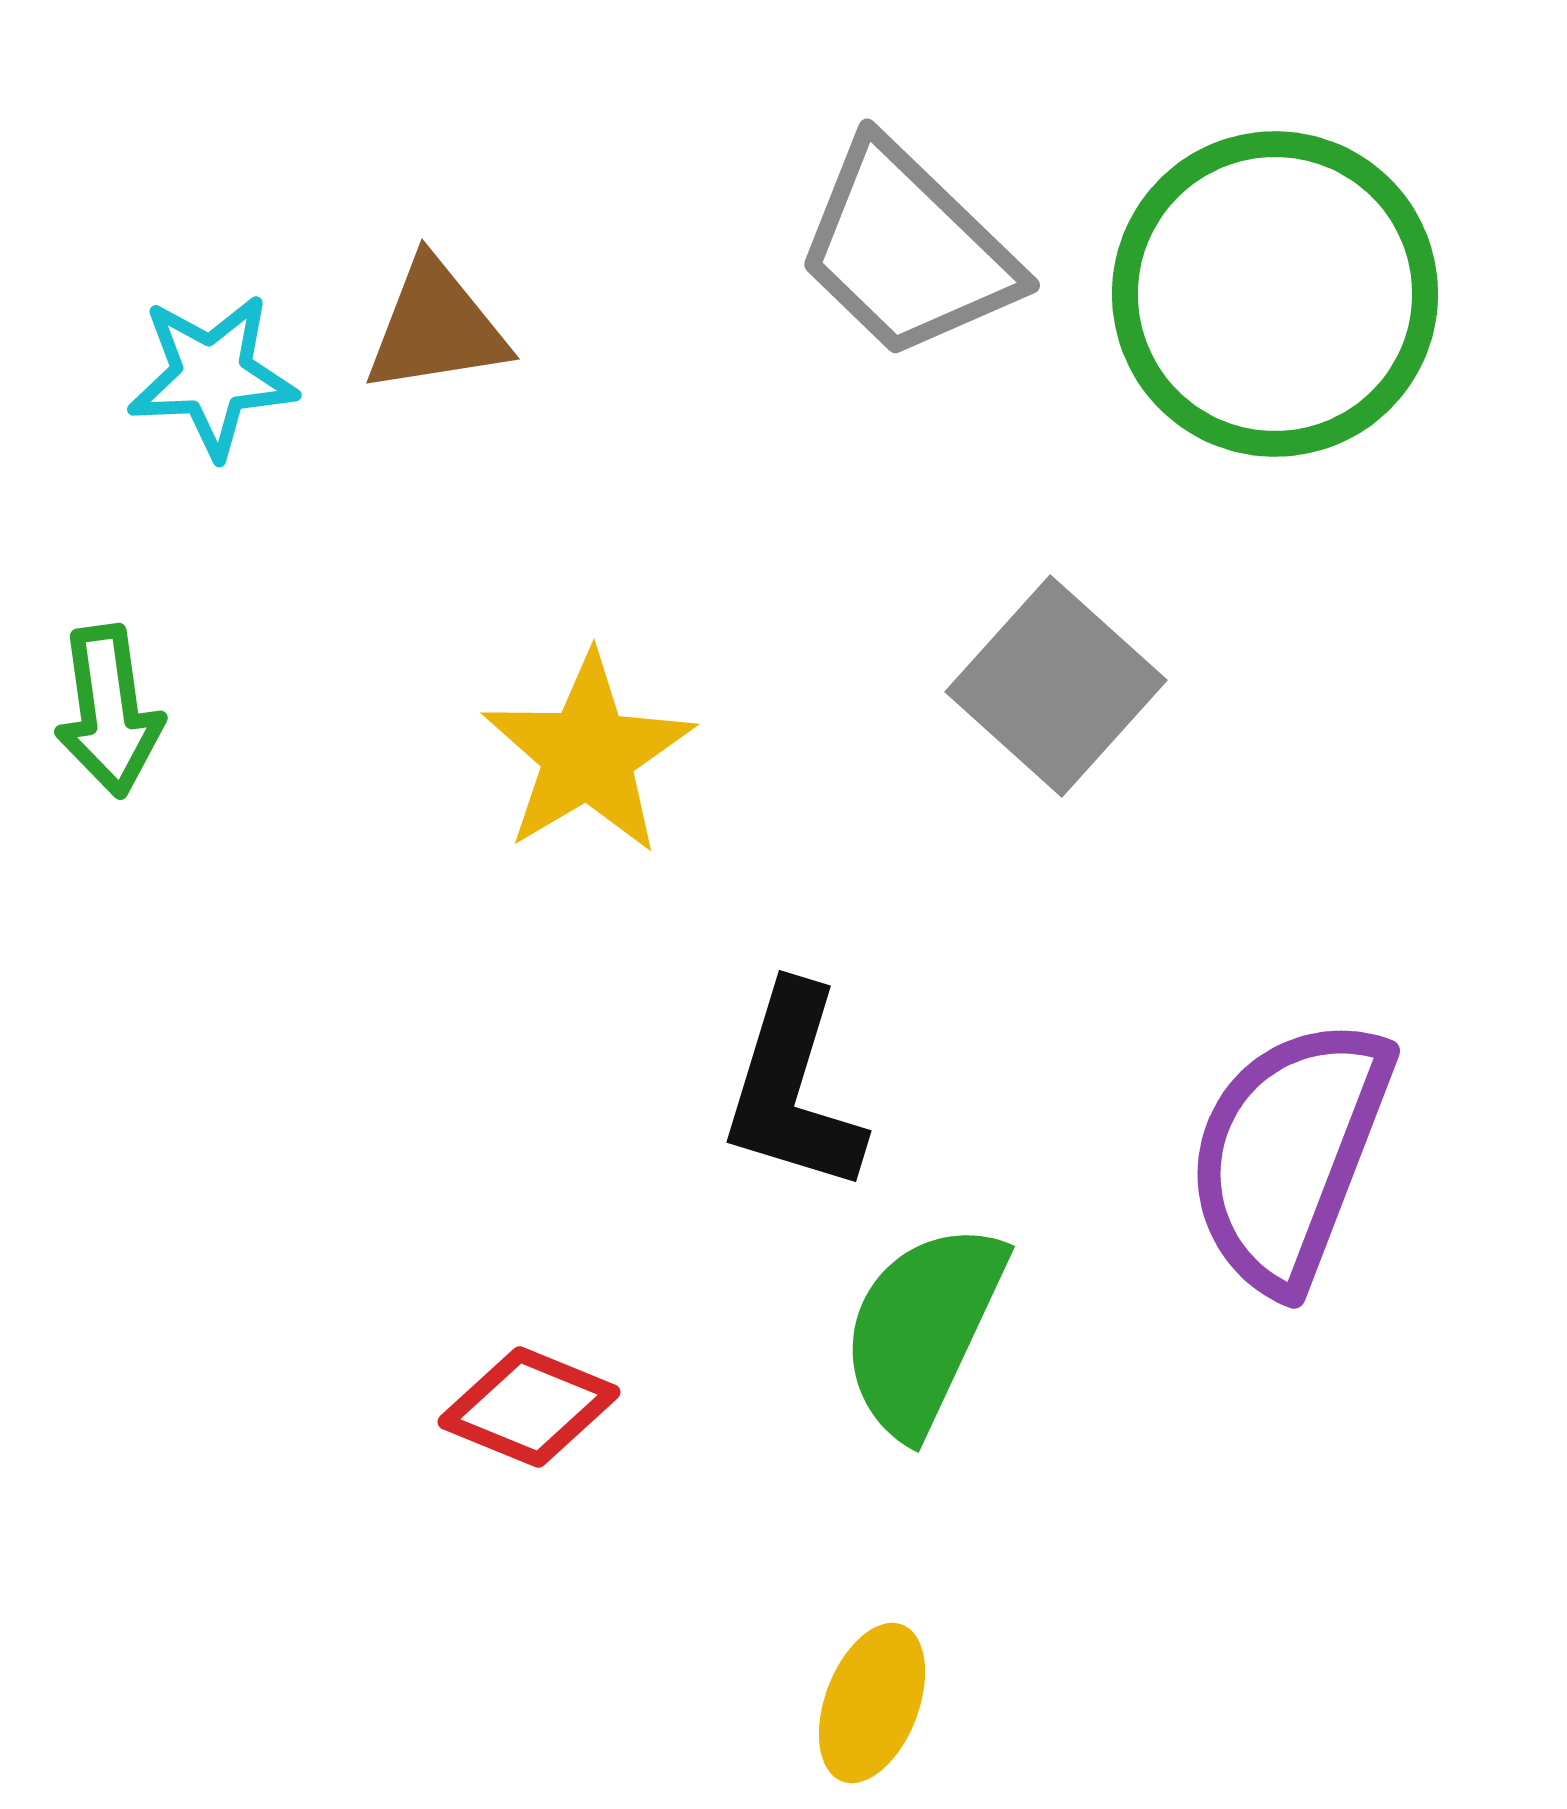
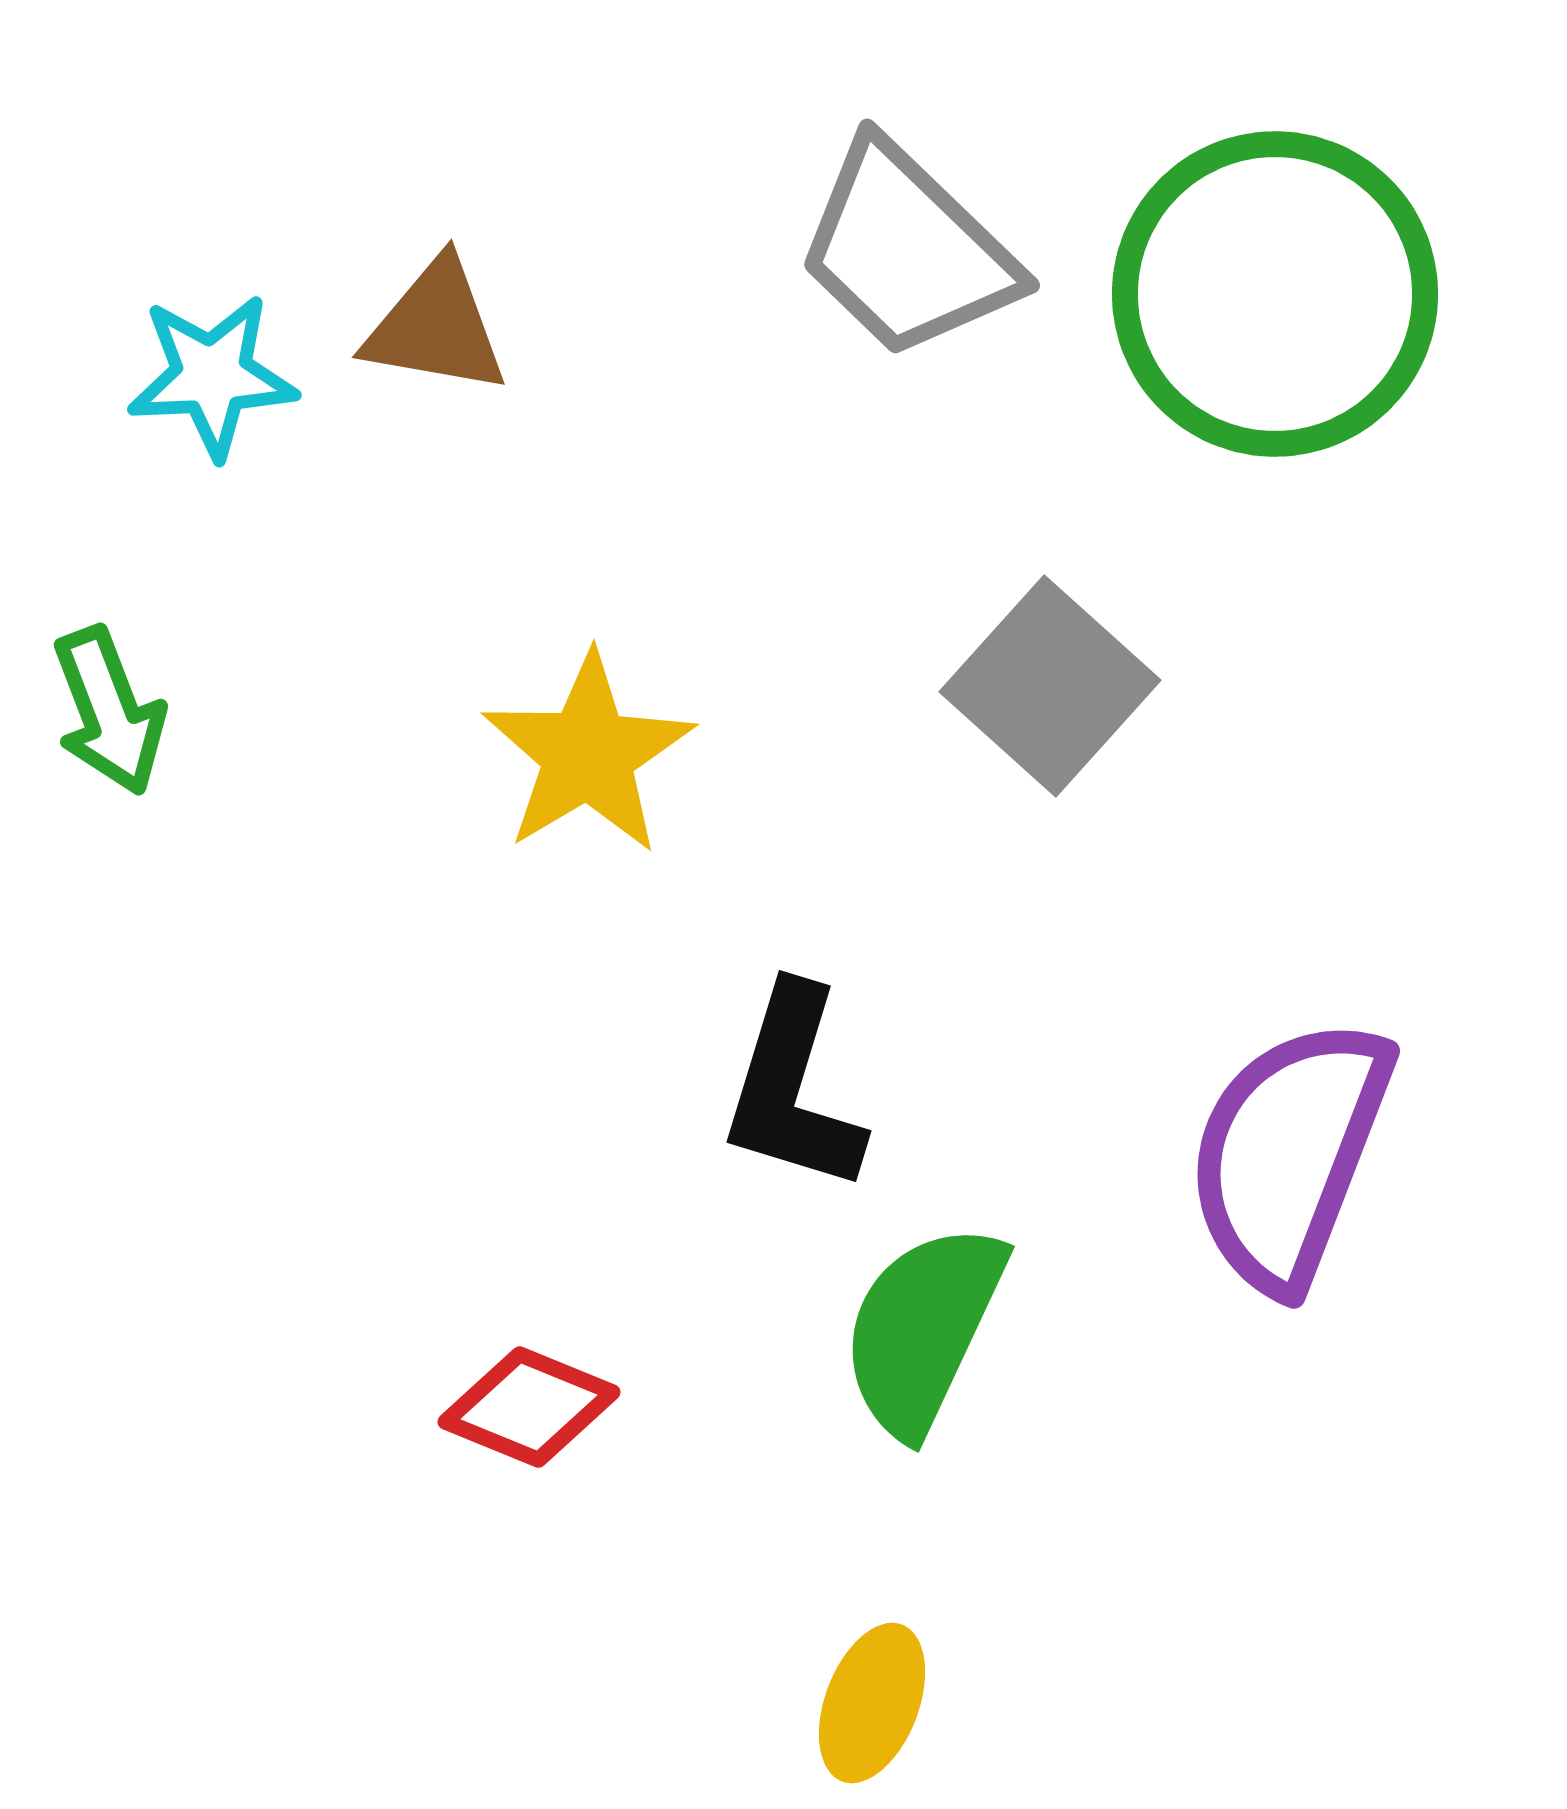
brown triangle: rotated 19 degrees clockwise
gray square: moved 6 px left
green arrow: rotated 13 degrees counterclockwise
